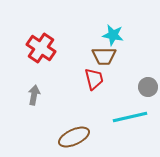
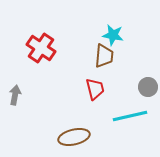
brown trapezoid: rotated 85 degrees counterclockwise
red trapezoid: moved 1 px right, 10 px down
gray arrow: moved 19 px left
cyan line: moved 1 px up
brown ellipse: rotated 12 degrees clockwise
